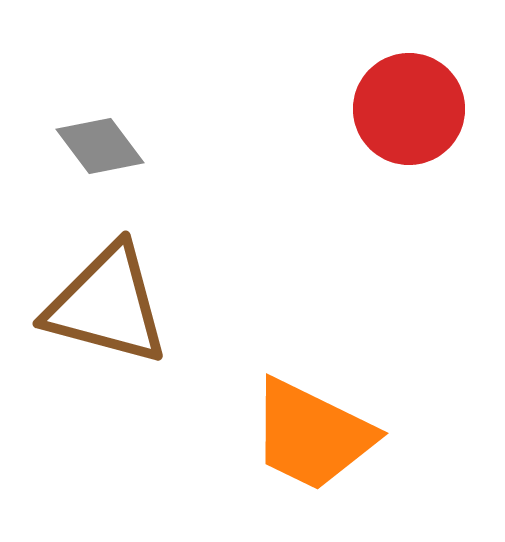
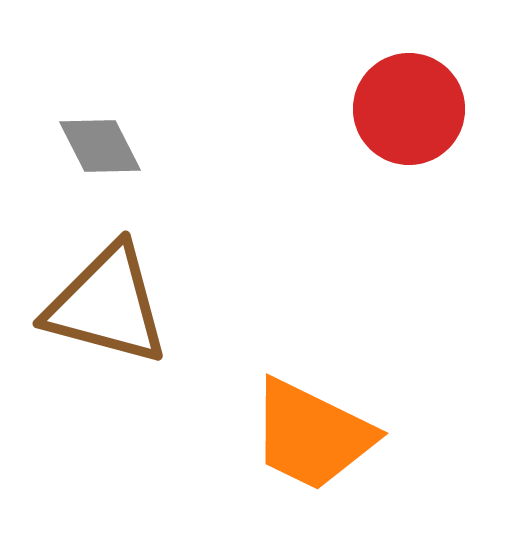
gray diamond: rotated 10 degrees clockwise
